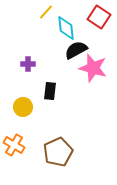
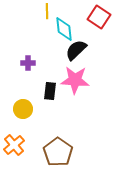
yellow line: moved 1 px right, 1 px up; rotated 42 degrees counterclockwise
cyan diamond: moved 2 px left, 1 px down
black semicircle: rotated 15 degrees counterclockwise
purple cross: moved 1 px up
pink star: moved 18 px left, 12 px down; rotated 12 degrees counterclockwise
yellow circle: moved 2 px down
orange cross: rotated 20 degrees clockwise
brown pentagon: rotated 12 degrees counterclockwise
